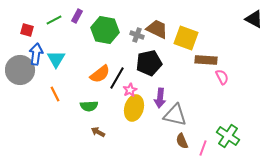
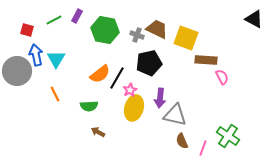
blue arrow: moved 1 px down; rotated 20 degrees counterclockwise
gray circle: moved 3 px left, 1 px down
